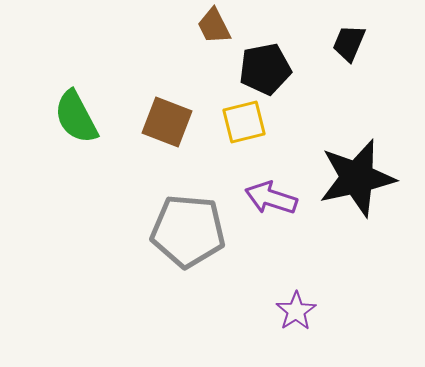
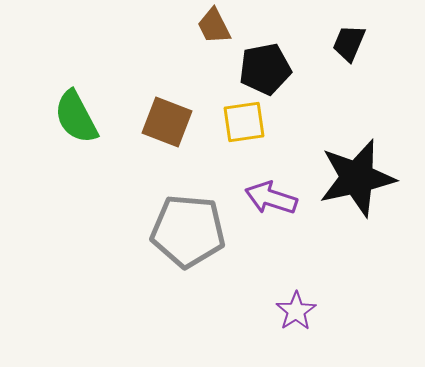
yellow square: rotated 6 degrees clockwise
